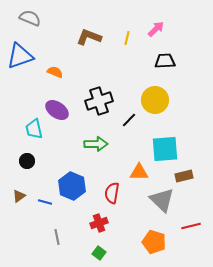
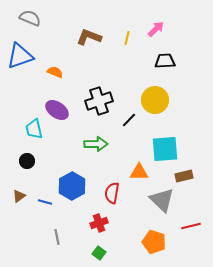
blue hexagon: rotated 8 degrees clockwise
